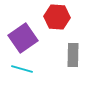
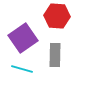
red hexagon: moved 1 px up
gray rectangle: moved 18 px left
